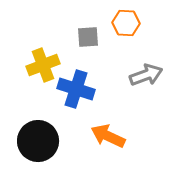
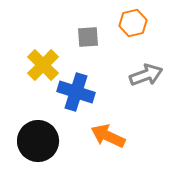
orange hexagon: moved 7 px right; rotated 16 degrees counterclockwise
yellow cross: rotated 24 degrees counterclockwise
blue cross: moved 3 px down
